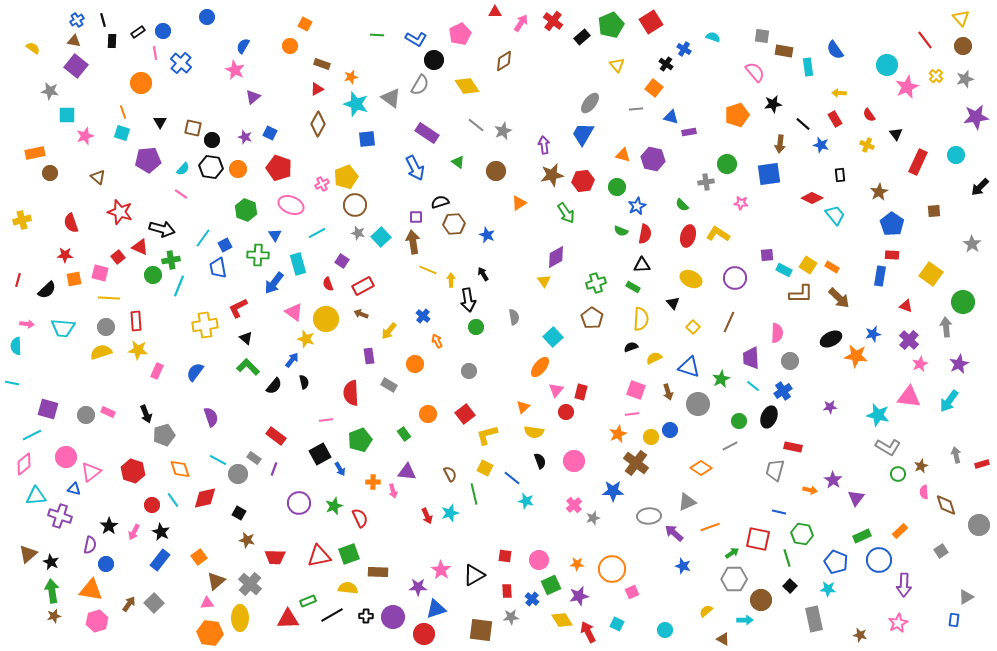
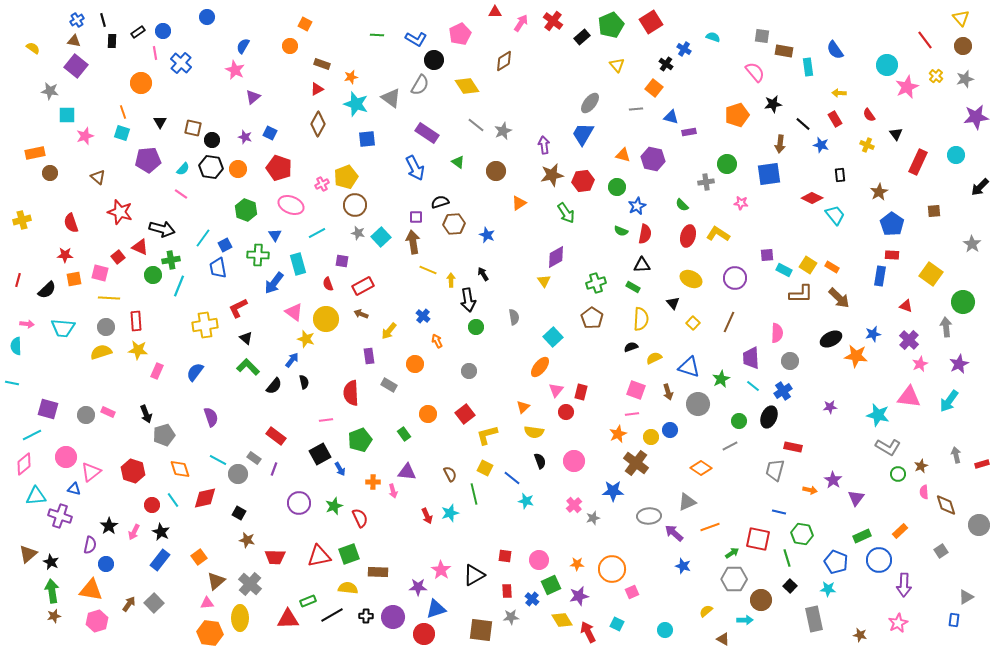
purple square at (342, 261): rotated 24 degrees counterclockwise
yellow square at (693, 327): moved 4 px up
